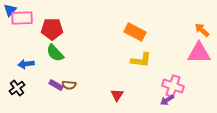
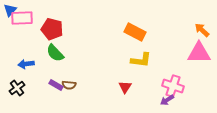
red pentagon: rotated 15 degrees clockwise
red triangle: moved 8 px right, 8 px up
